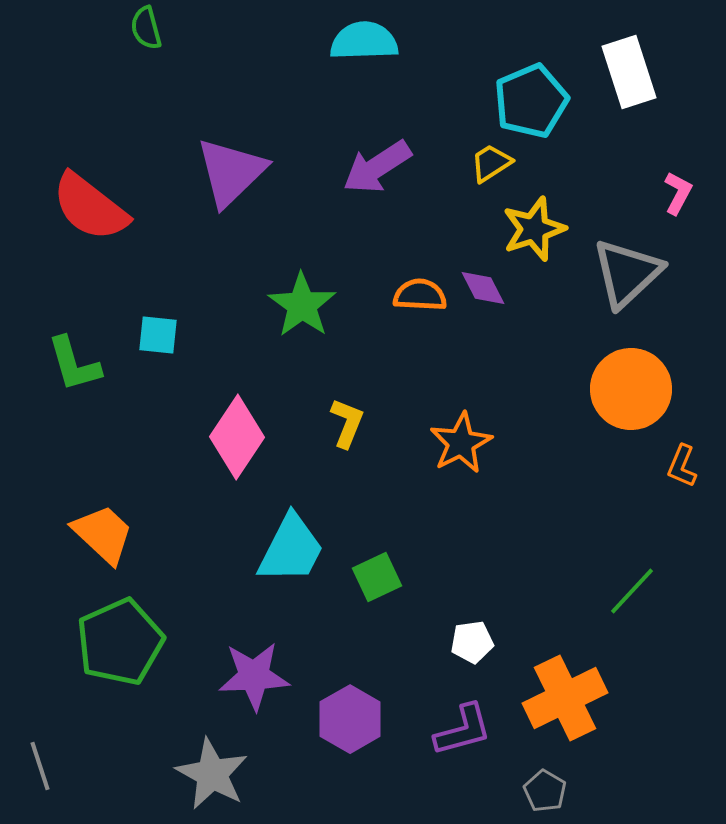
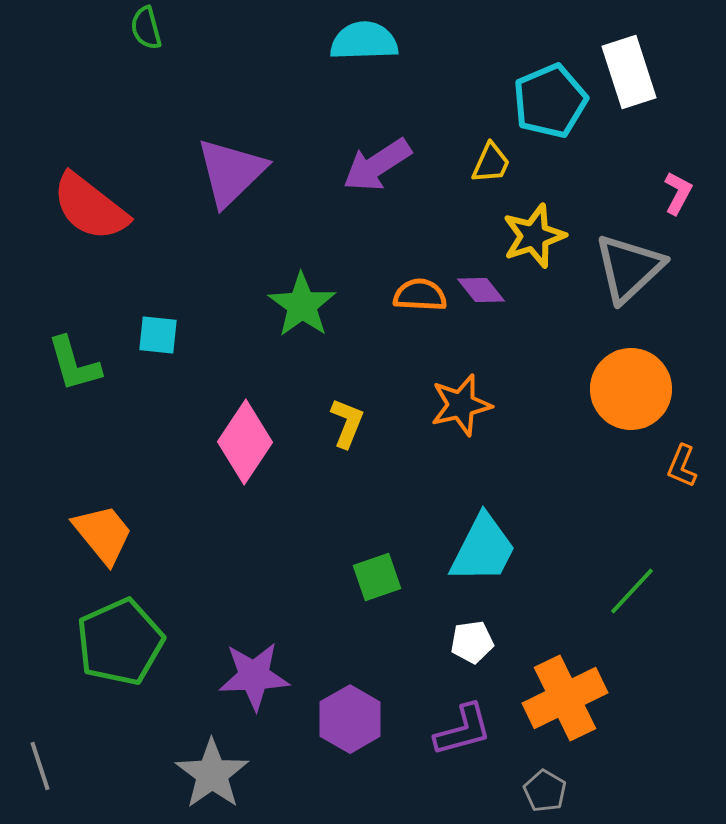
cyan pentagon: moved 19 px right
yellow trapezoid: rotated 147 degrees clockwise
purple arrow: moved 2 px up
yellow star: moved 7 px down
gray triangle: moved 2 px right, 5 px up
purple diamond: moved 2 px left, 2 px down; rotated 12 degrees counterclockwise
pink diamond: moved 8 px right, 5 px down
orange star: moved 38 px up; rotated 14 degrees clockwise
orange trapezoid: rotated 8 degrees clockwise
cyan trapezoid: moved 192 px right
green square: rotated 6 degrees clockwise
gray star: rotated 8 degrees clockwise
